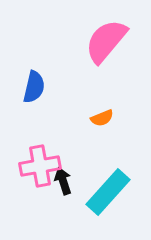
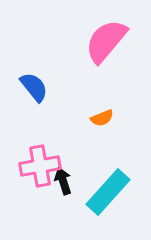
blue semicircle: rotated 52 degrees counterclockwise
